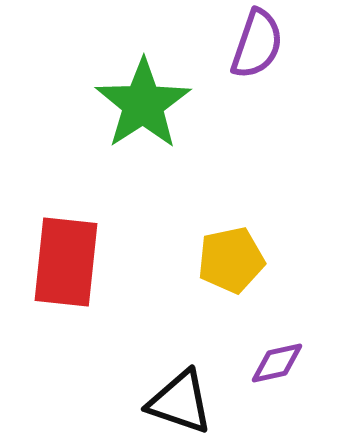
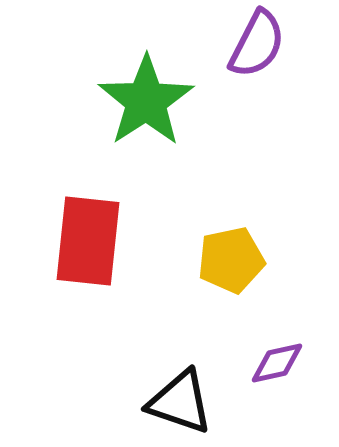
purple semicircle: rotated 8 degrees clockwise
green star: moved 3 px right, 3 px up
red rectangle: moved 22 px right, 21 px up
